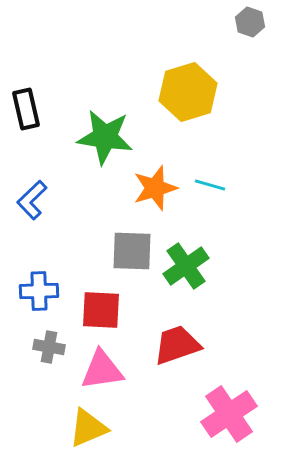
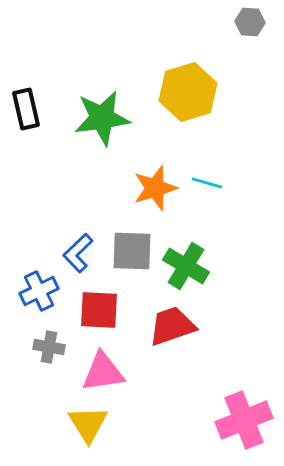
gray hexagon: rotated 16 degrees counterclockwise
green star: moved 3 px left, 19 px up; rotated 16 degrees counterclockwise
cyan line: moved 3 px left, 2 px up
blue L-shape: moved 46 px right, 53 px down
green cross: rotated 24 degrees counterclockwise
blue cross: rotated 24 degrees counterclockwise
red square: moved 2 px left
red trapezoid: moved 5 px left, 19 px up
pink triangle: moved 1 px right, 2 px down
pink cross: moved 15 px right, 6 px down; rotated 12 degrees clockwise
yellow triangle: moved 4 px up; rotated 39 degrees counterclockwise
